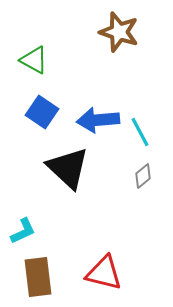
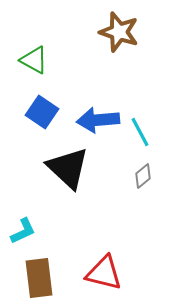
brown rectangle: moved 1 px right, 1 px down
